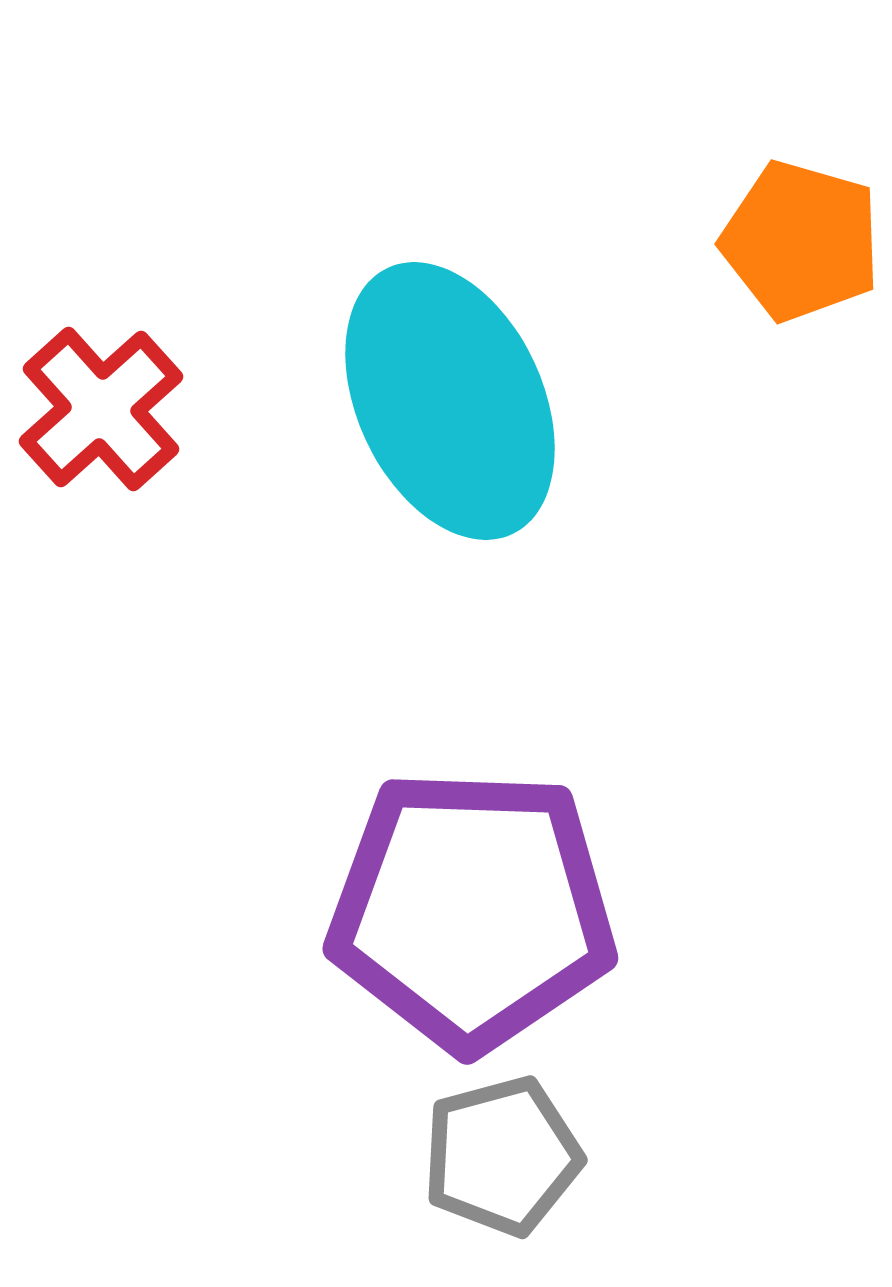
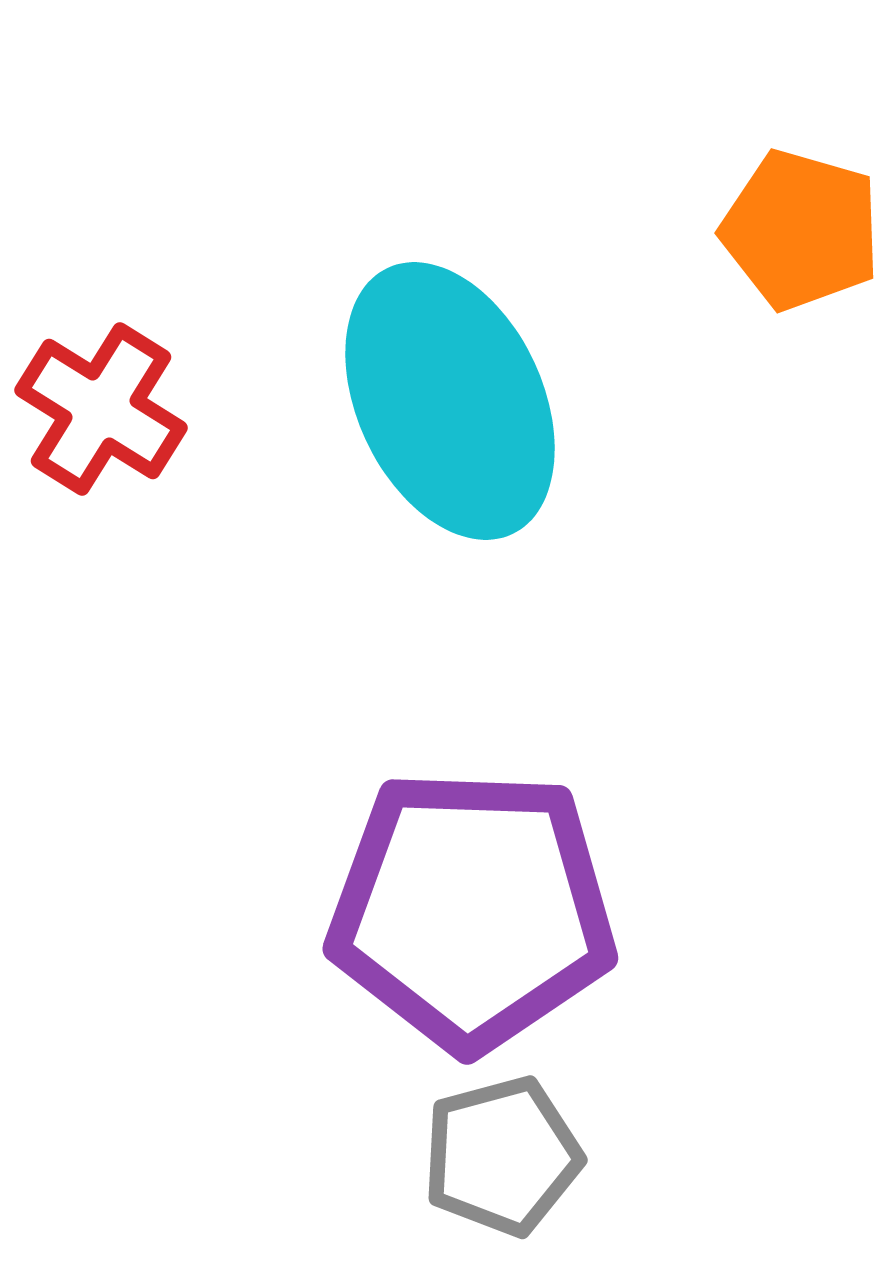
orange pentagon: moved 11 px up
red cross: rotated 16 degrees counterclockwise
